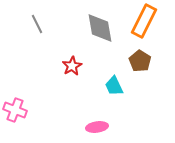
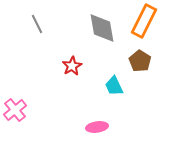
gray diamond: moved 2 px right
pink cross: rotated 30 degrees clockwise
